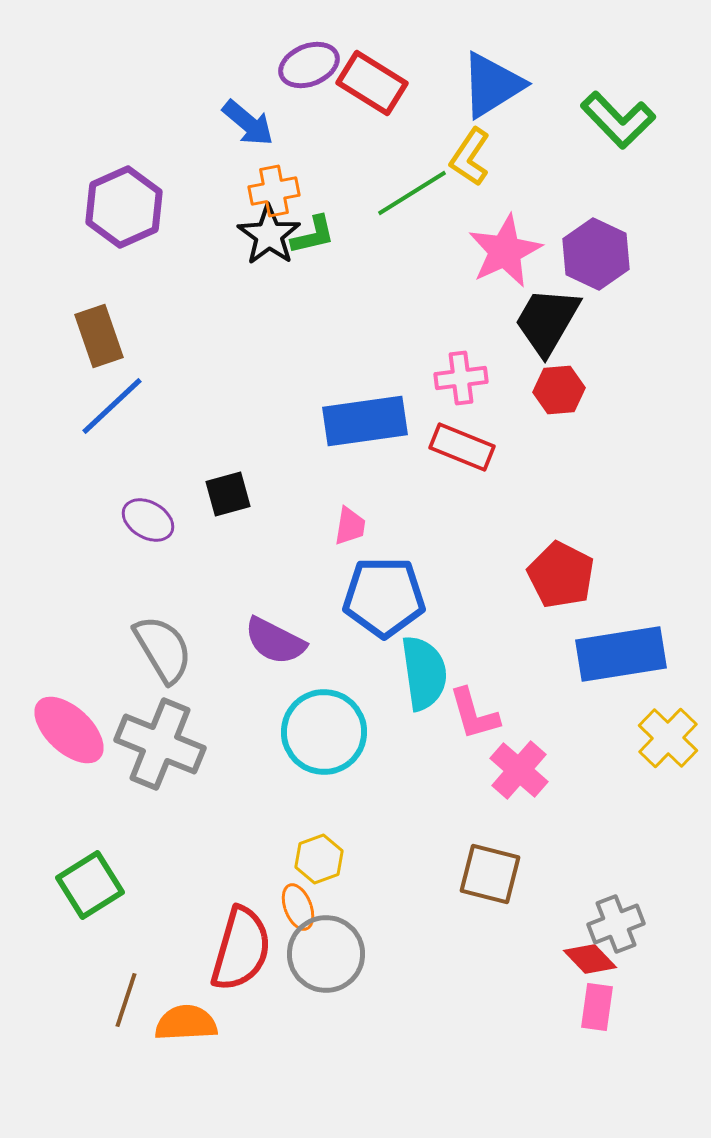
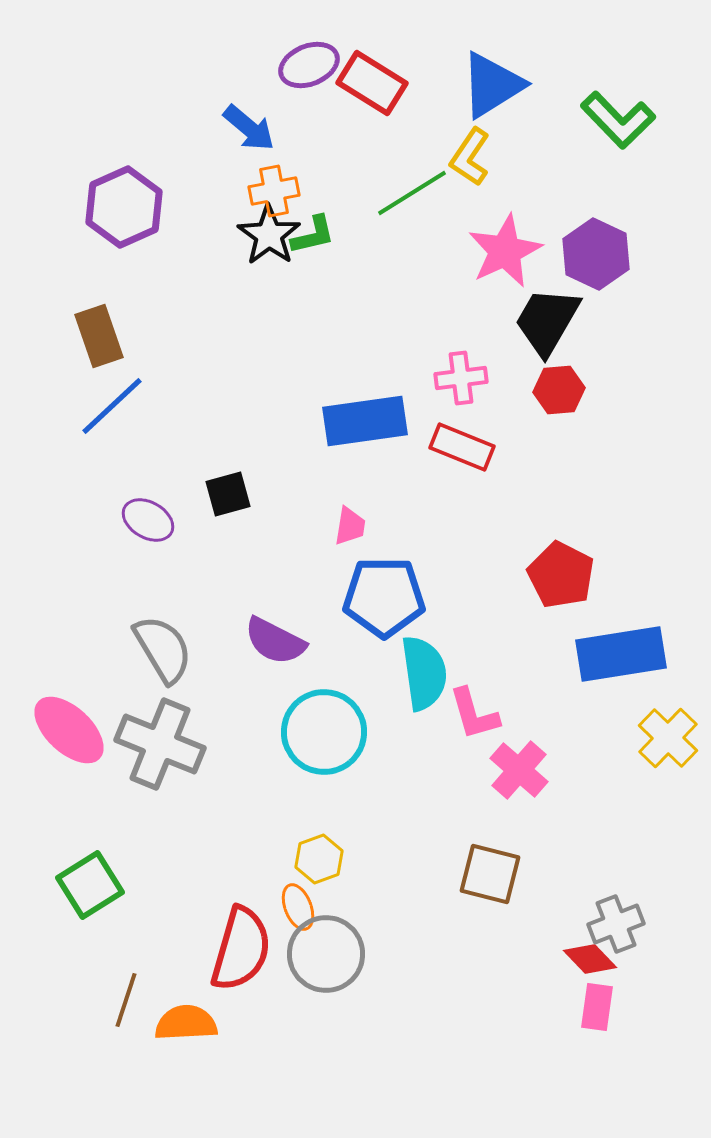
blue arrow at (248, 123): moved 1 px right, 5 px down
